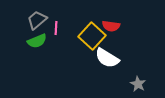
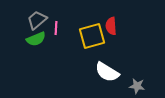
red semicircle: rotated 78 degrees clockwise
yellow square: rotated 32 degrees clockwise
green semicircle: moved 1 px left, 2 px up
white semicircle: moved 14 px down
gray star: moved 1 px left, 2 px down; rotated 21 degrees counterclockwise
